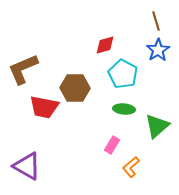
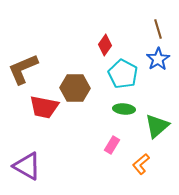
brown line: moved 2 px right, 8 px down
red diamond: rotated 40 degrees counterclockwise
blue star: moved 9 px down
orange L-shape: moved 10 px right, 3 px up
